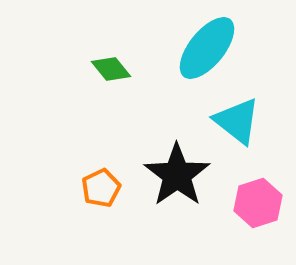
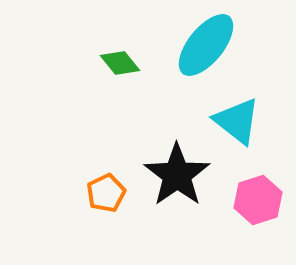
cyan ellipse: moved 1 px left, 3 px up
green diamond: moved 9 px right, 6 px up
orange pentagon: moved 5 px right, 5 px down
pink hexagon: moved 3 px up
